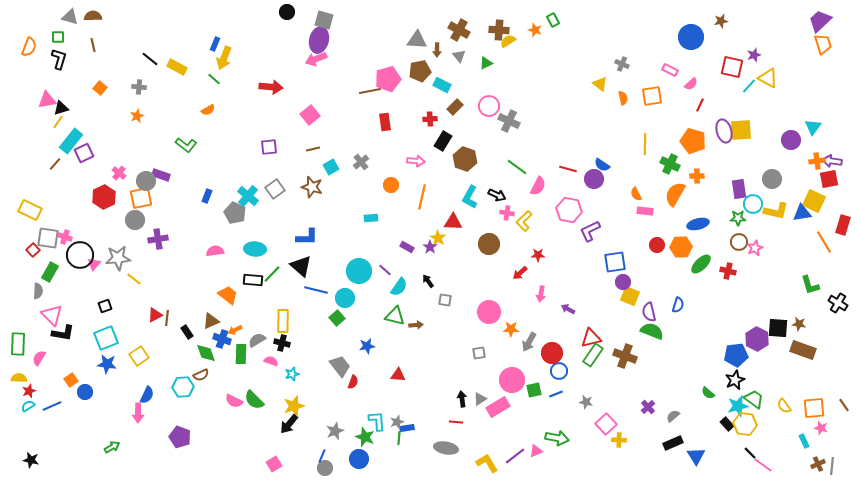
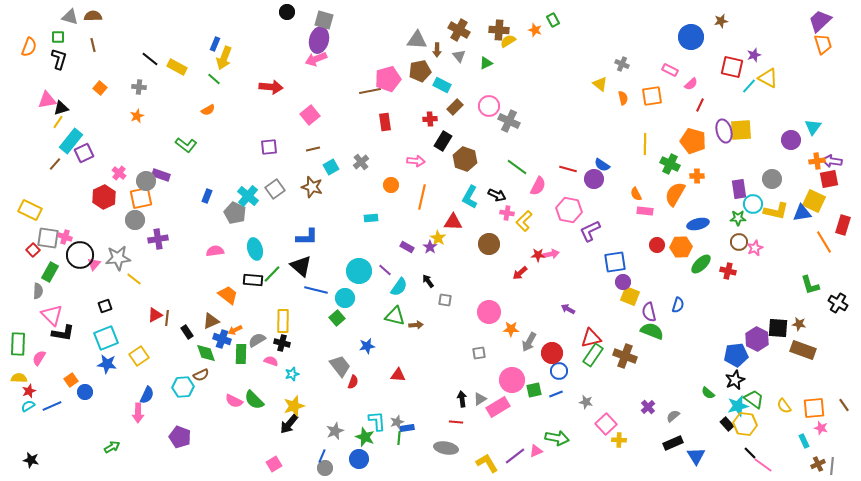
cyan ellipse at (255, 249): rotated 70 degrees clockwise
pink arrow at (541, 294): moved 10 px right, 40 px up; rotated 112 degrees counterclockwise
